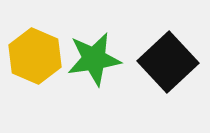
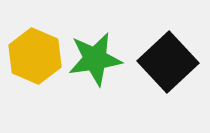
green star: moved 1 px right
